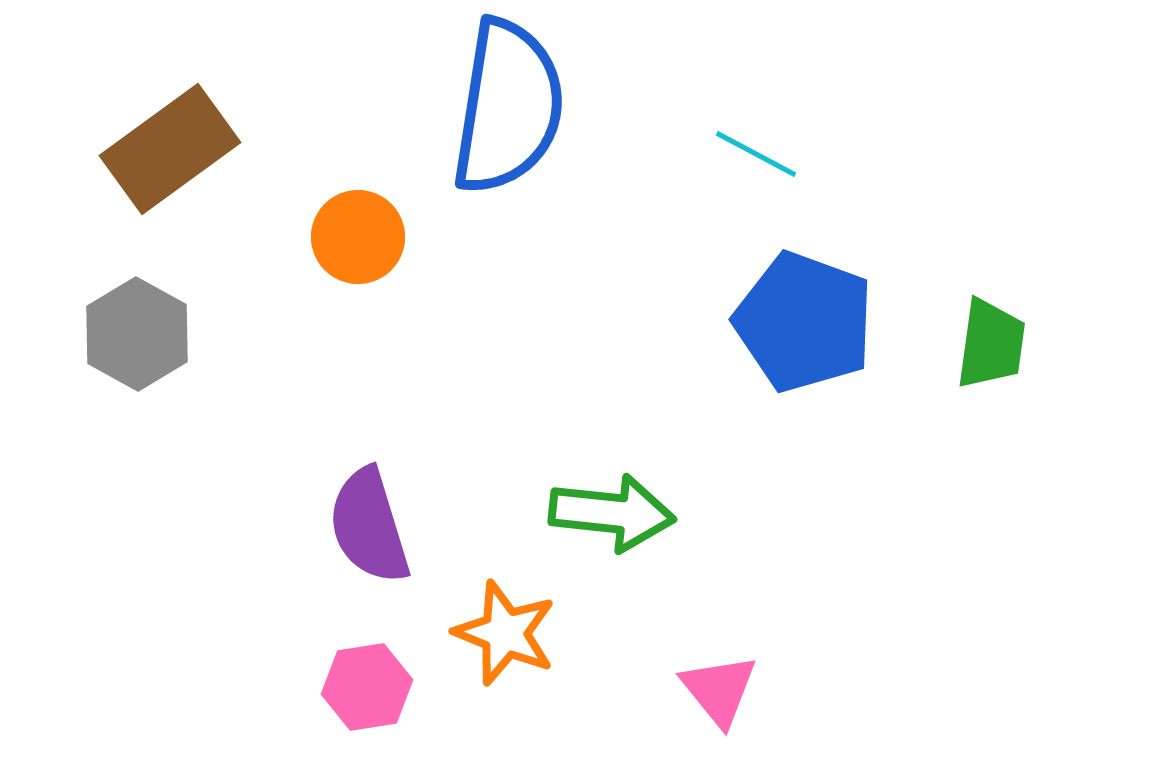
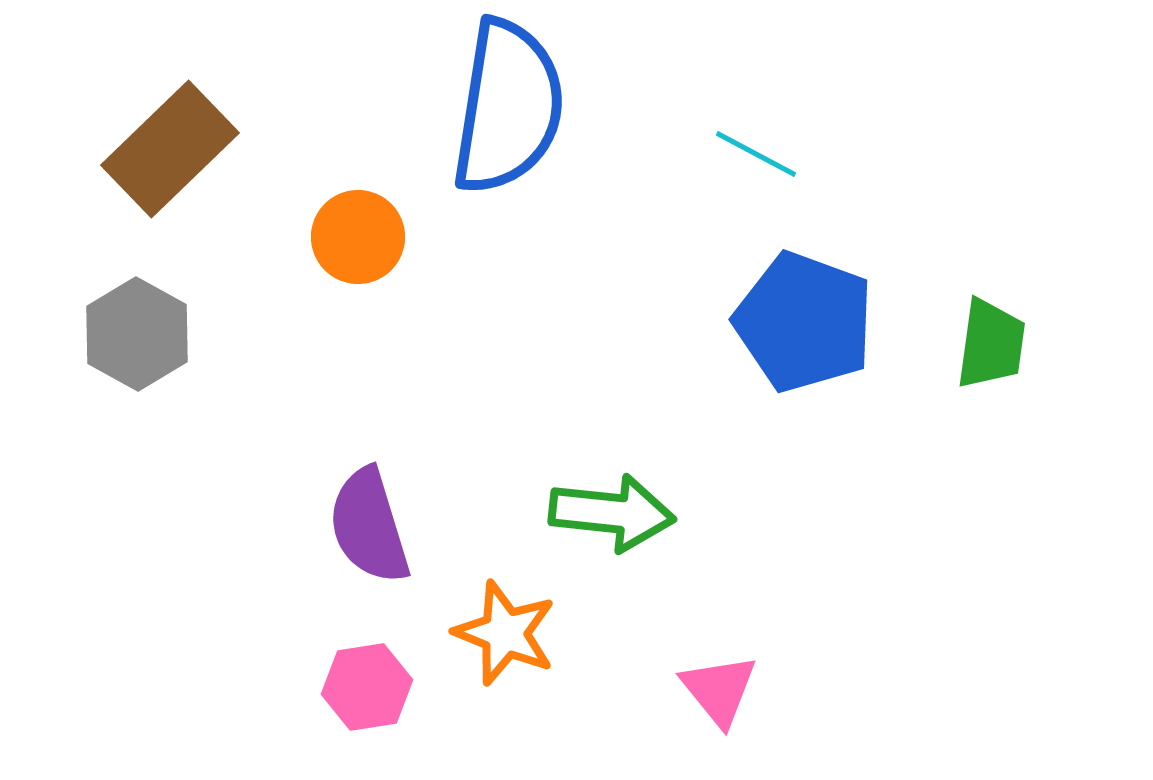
brown rectangle: rotated 8 degrees counterclockwise
